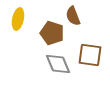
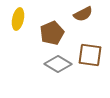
brown semicircle: moved 10 px right, 2 px up; rotated 96 degrees counterclockwise
brown pentagon: rotated 30 degrees clockwise
gray diamond: rotated 36 degrees counterclockwise
